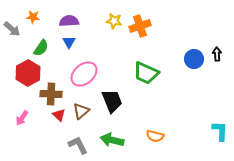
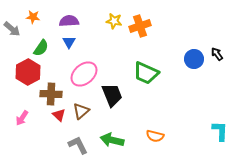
black arrow: rotated 32 degrees counterclockwise
red hexagon: moved 1 px up
black trapezoid: moved 6 px up
